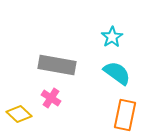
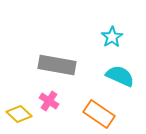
cyan semicircle: moved 3 px right, 3 px down; rotated 12 degrees counterclockwise
pink cross: moved 2 px left, 3 px down
orange rectangle: moved 26 px left, 1 px up; rotated 68 degrees counterclockwise
